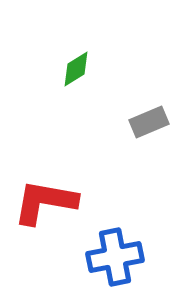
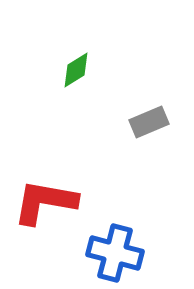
green diamond: moved 1 px down
blue cross: moved 4 px up; rotated 26 degrees clockwise
